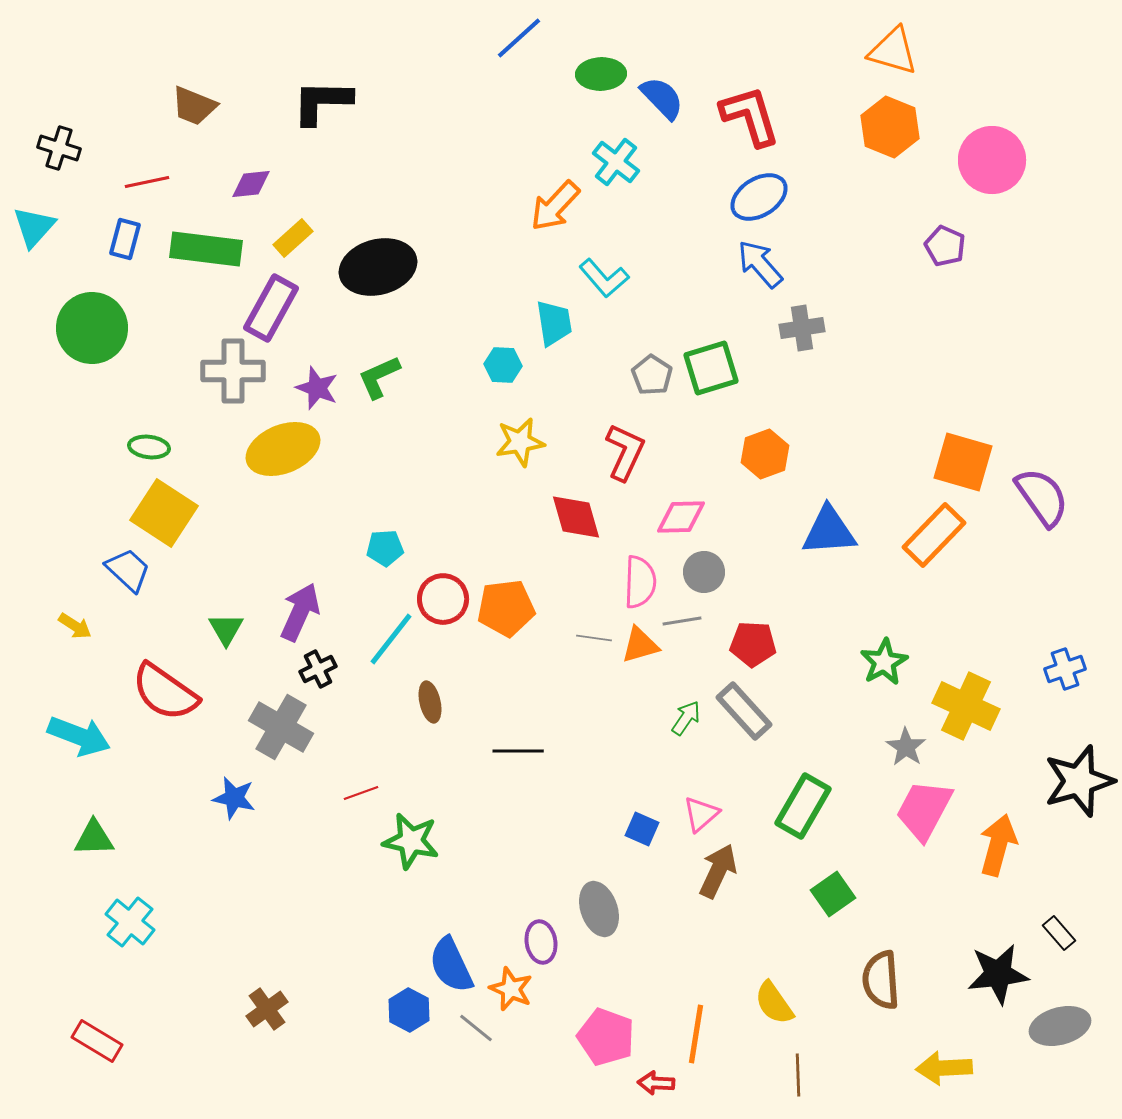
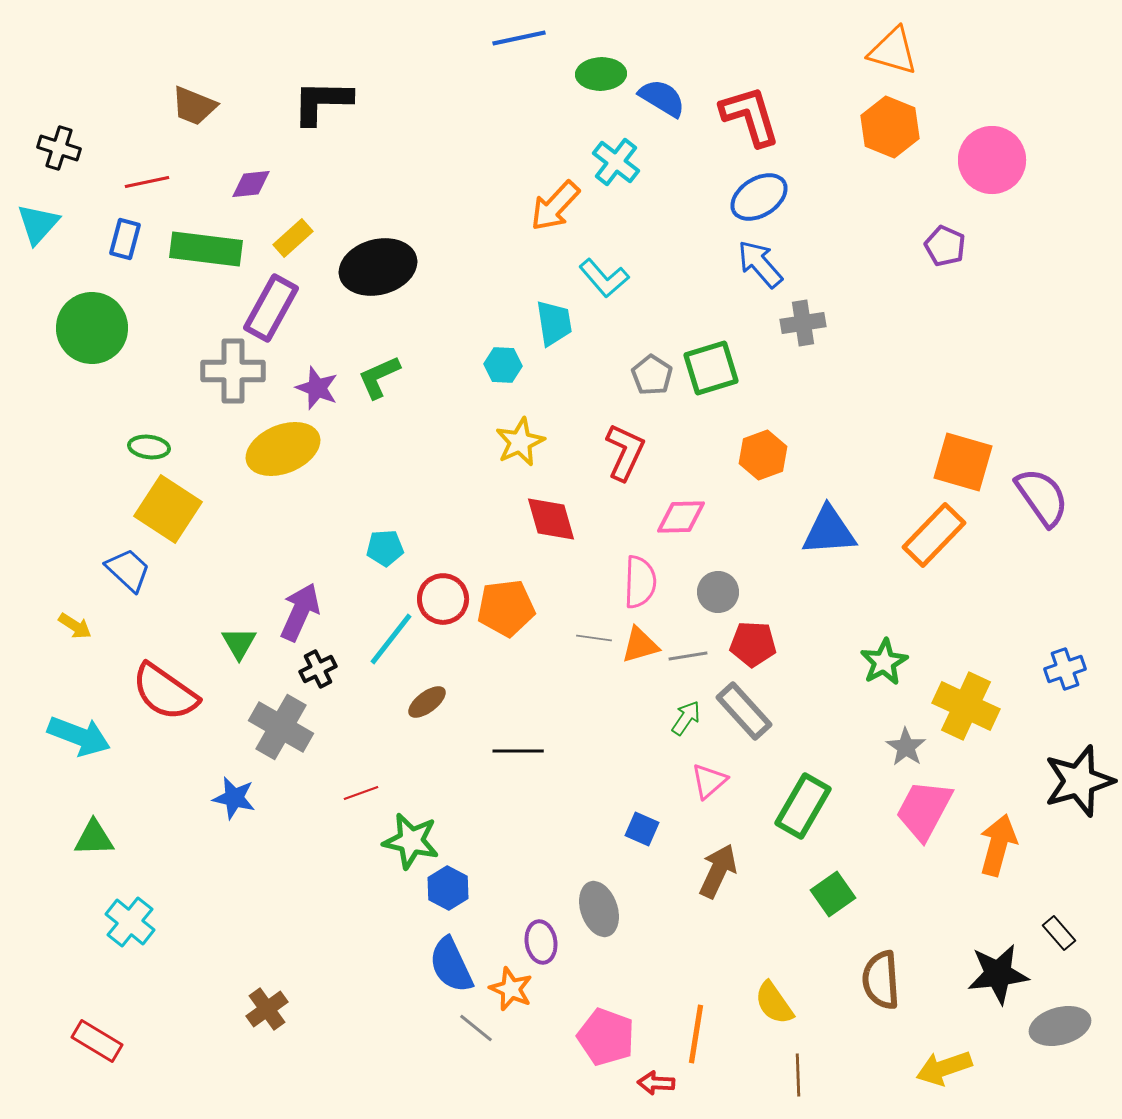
blue line at (519, 38): rotated 30 degrees clockwise
blue semicircle at (662, 98): rotated 15 degrees counterclockwise
cyan triangle at (34, 227): moved 4 px right, 3 px up
gray cross at (802, 328): moved 1 px right, 5 px up
yellow star at (520, 442): rotated 15 degrees counterclockwise
orange hexagon at (765, 454): moved 2 px left, 1 px down
yellow square at (164, 513): moved 4 px right, 4 px up
red diamond at (576, 517): moved 25 px left, 2 px down
gray circle at (704, 572): moved 14 px right, 20 px down
gray line at (682, 621): moved 6 px right, 35 px down
green triangle at (226, 629): moved 13 px right, 14 px down
brown ellipse at (430, 702): moved 3 px left; rotated 66 degrees clockwise
pink triangle at (701, 814): moved 8 px right, 33 px up
blue hexagon at (409, 1010): moved 39 px right, 122 px up
yellow arrow at (944, 1068): rotated 16 degrees counterclockwise
